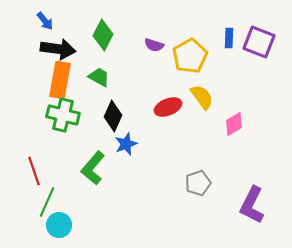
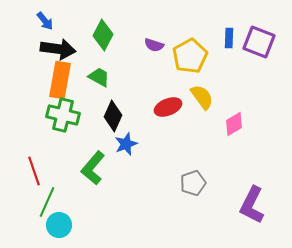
gray pentagon: moved 5 px left
